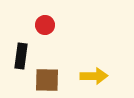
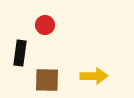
black rectangle: moved 1 px left, 3 px up
